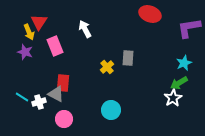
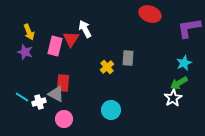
red triangle: moved 32 px right, 17 px down
pink rectangle: rotated 36 degrees clockwise
